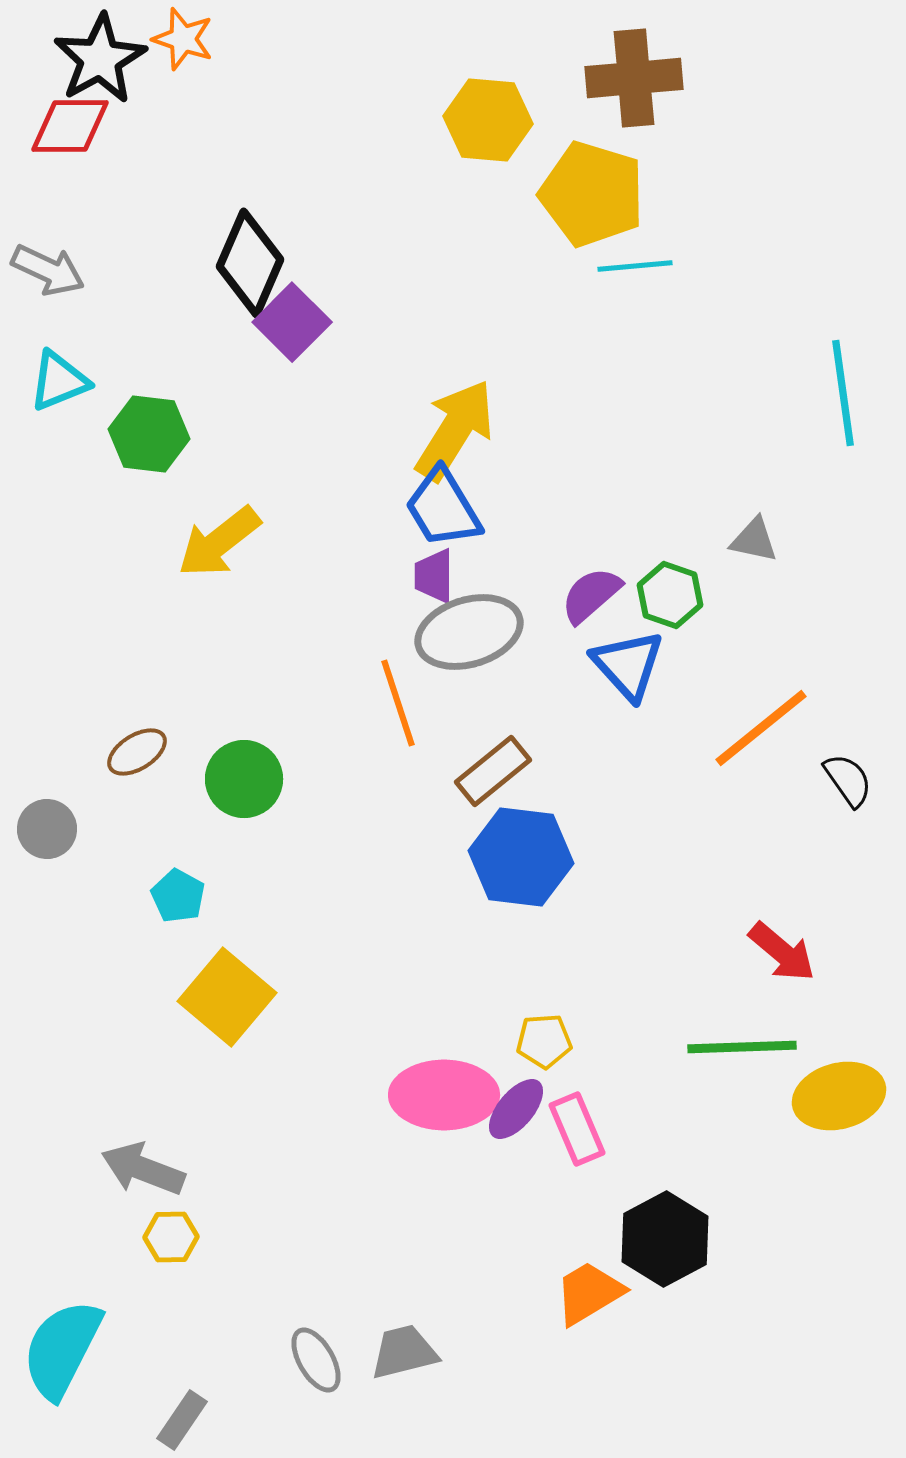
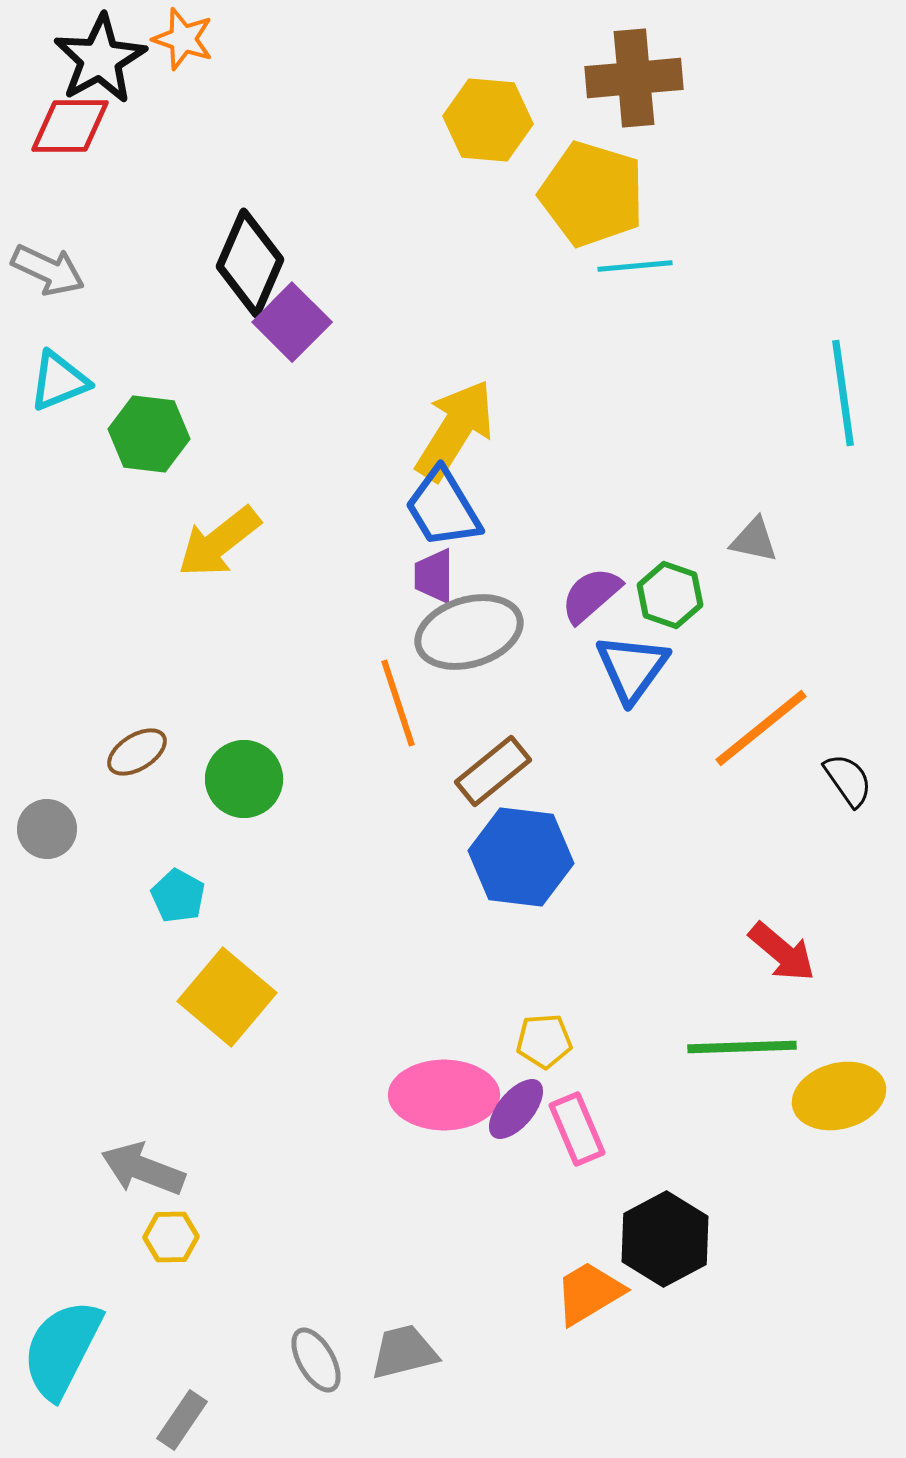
blue triangle at (628, 665): moved 4 px right, 3 px down; rotated 18 degrees clockwise
